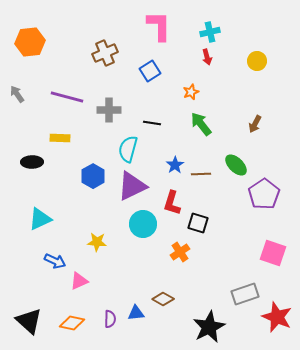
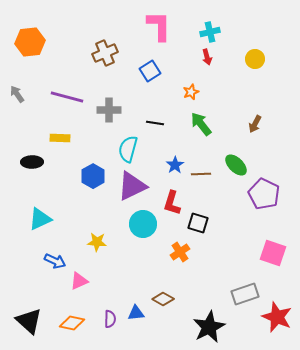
yellow circle: moved 2 px left, 2 px up
black line: moved 3 px right
purple pentagon: rotated 12 degrees counterclockwise
